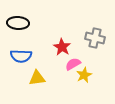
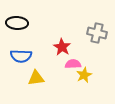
black ellipse: moved 1 px left
gray cross: moved 2 px right, 5 px up
pink semicircle: rotated 28 degrees clockwise
yellow triangle: moved 1 px left
